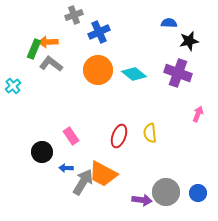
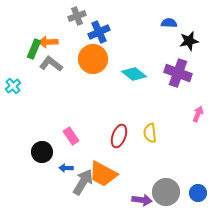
gray cross: moved 3 px right, 1 px down
orange circle: moved 5 px left, 11 px up
